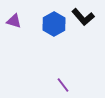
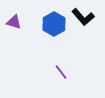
purple triangle: moved 1 px down
purple line: moved 2 px left, 13 px up
